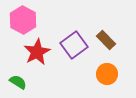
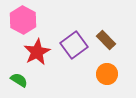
green semicircle: moved 1 px right, 2 px up
